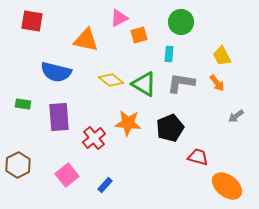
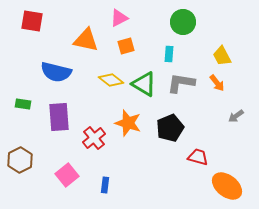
green circle: moved 2 px right
orange square: moved 13 px left, 11 px down
orange star: rotated 12 degrees clockwise
brown hexagon: moved 2 px right, 5 px up
blue rectangle: rotated 35 degrees counterclockwise
